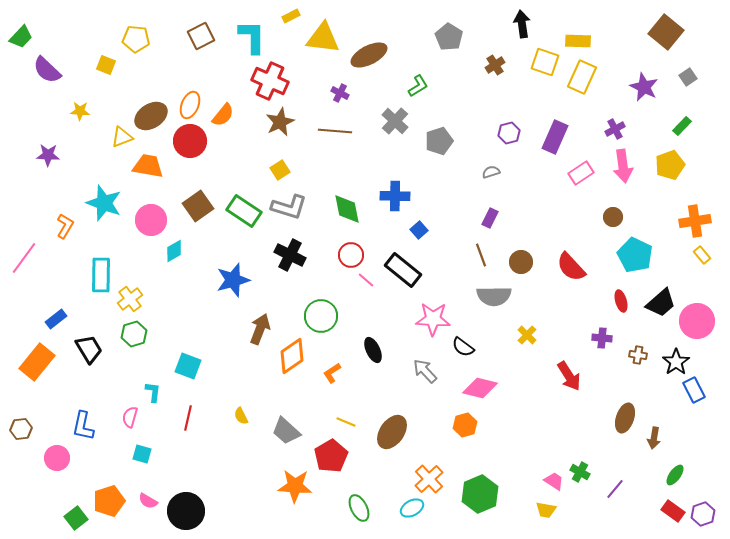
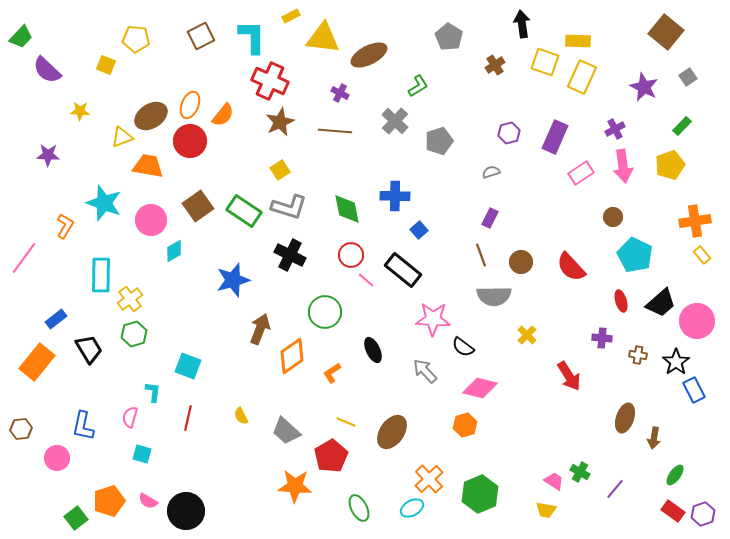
green circle at (321, 316): moved 4 px right, 4 px up
